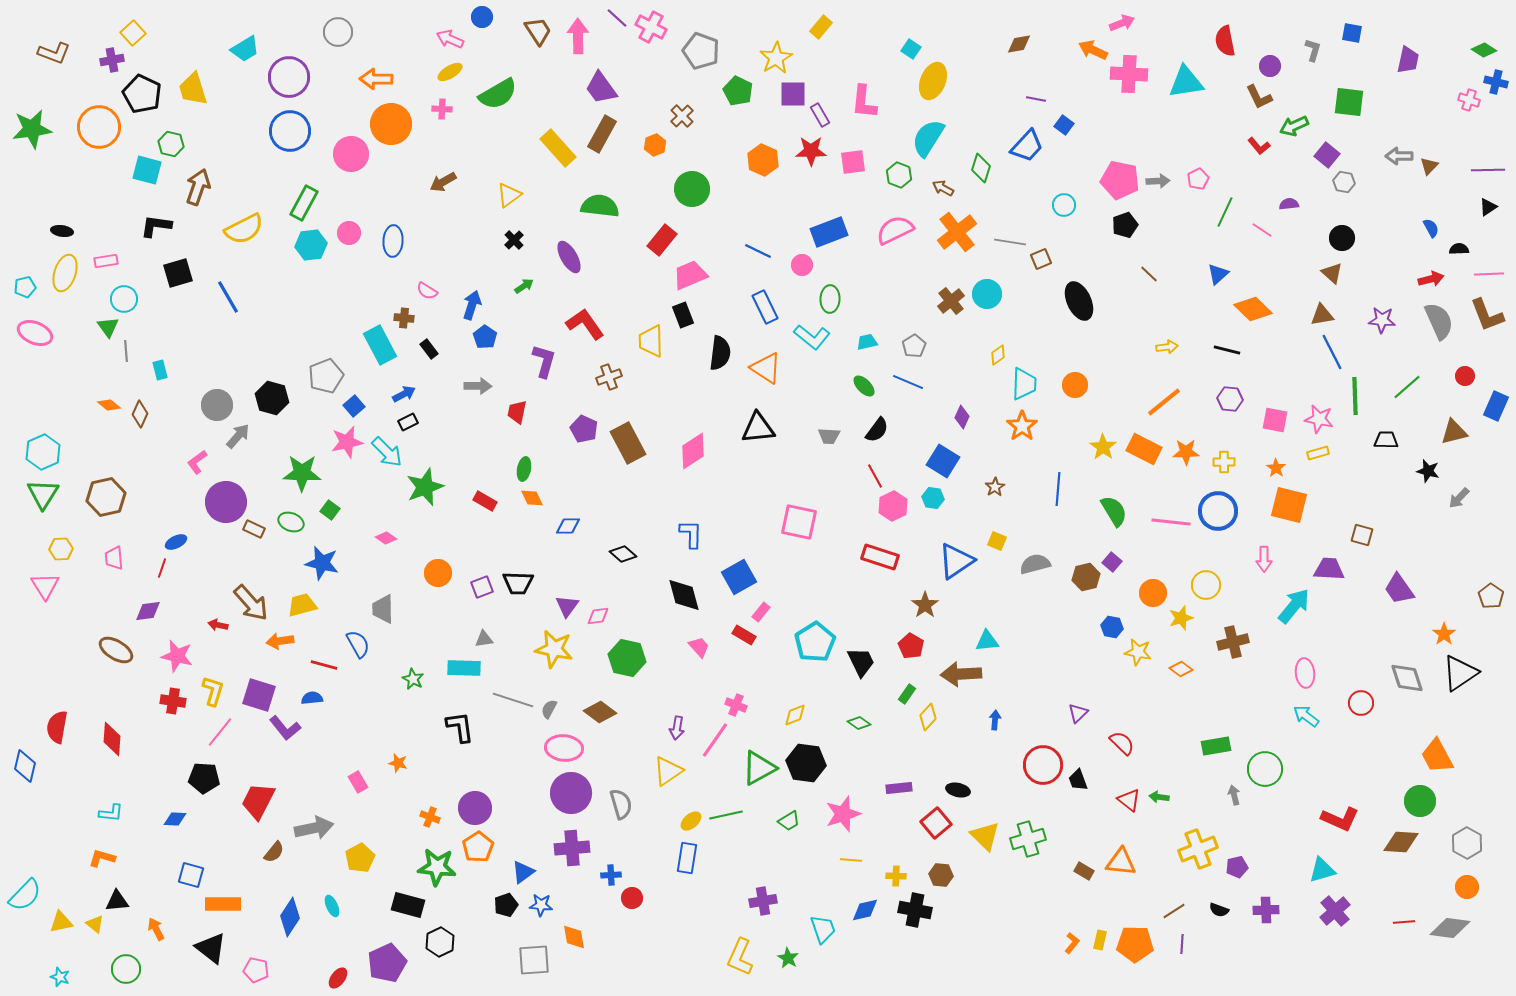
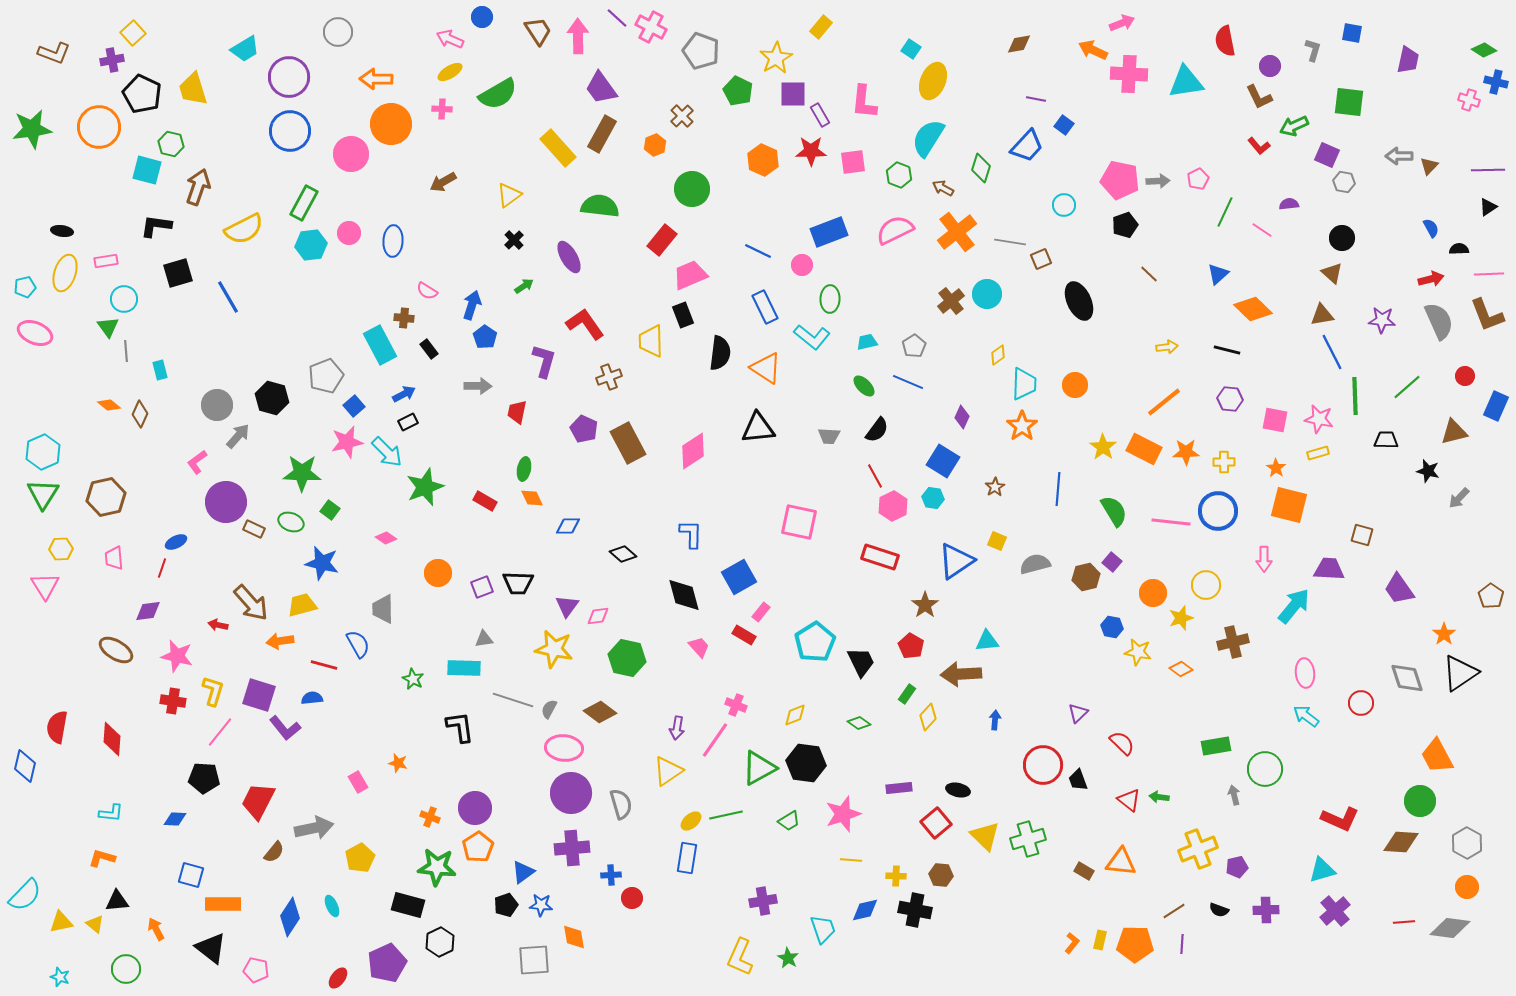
purple square at (1327, 155): rotated 15 degrees counterclockwise
